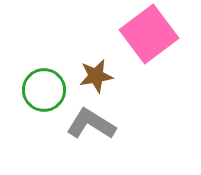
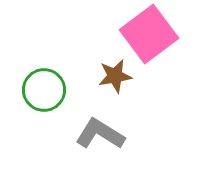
brown star: moved 19 px right
gray L-shape: moved 9 px right, 10 px down
